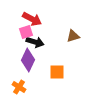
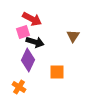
pink square: moved 3 px left
brown triangle: rotated 40 degrees counterclockwise
